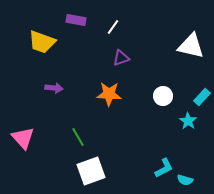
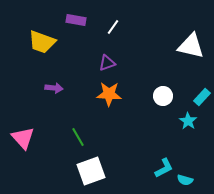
purple triangle: moved 14 px left, 5 px down
